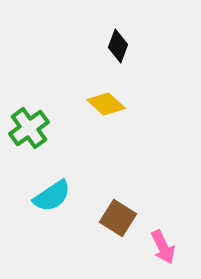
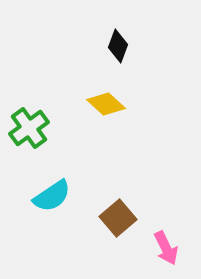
brown square: rotated 18 degrees clockwise
pink arrow: moved 3 px right, 1 px down
